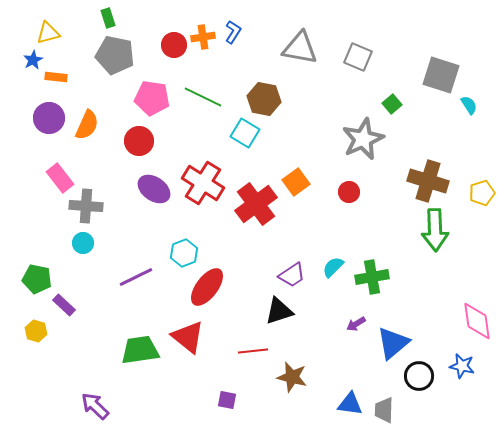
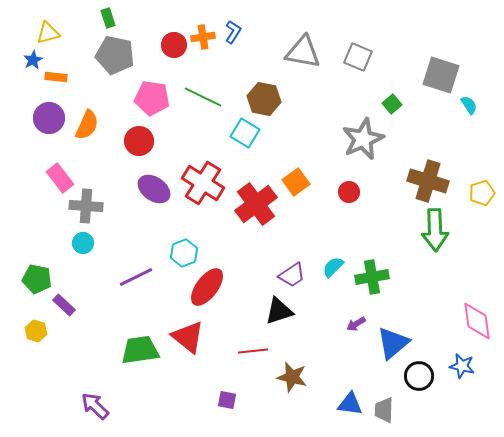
gray triangle at (300, 48): moved 3 px right, 4 px down
